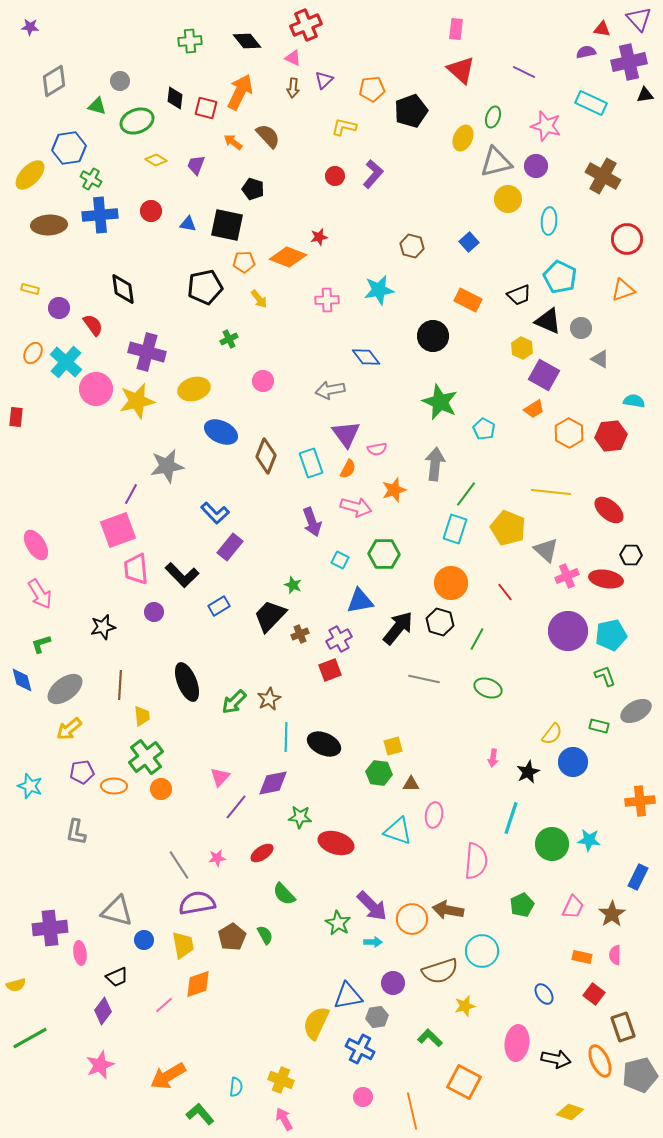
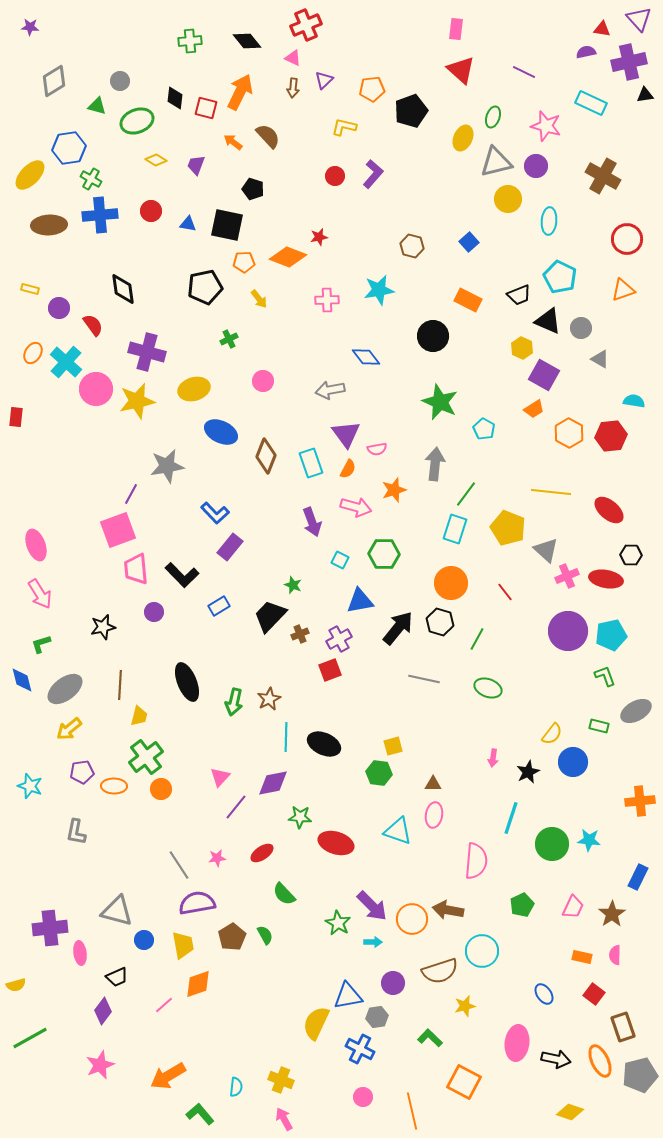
pink ellipse at (36, 545): rotated 12 degrees clockwise
green arrow at (234, 702): rotated 32 degrees counterclockwise
yellow trapezoid at (142, 716): moved 3 px left; rotated 20 degrees clockwise
brown triangle at (411, 784): moved 22 px right
